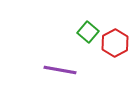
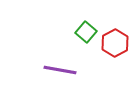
green square: moved 2 px left
